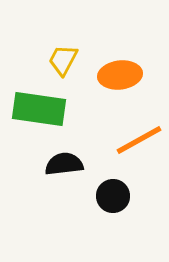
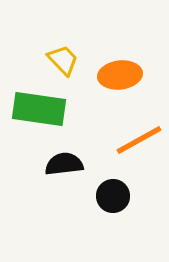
yellow trapezoid: rotated 108 degrees clockwise
